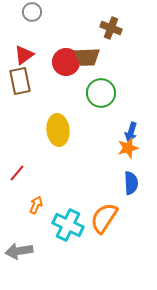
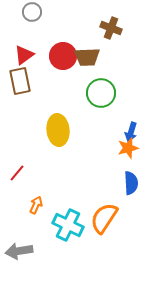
red circle: moved 3 px left, 6 px up
